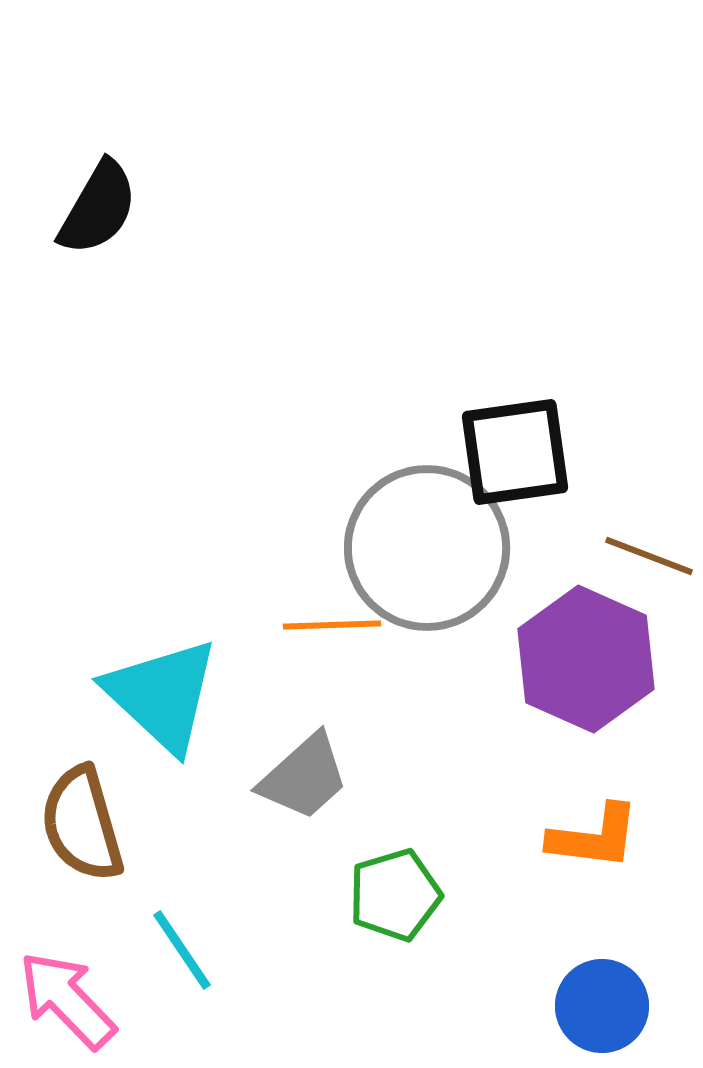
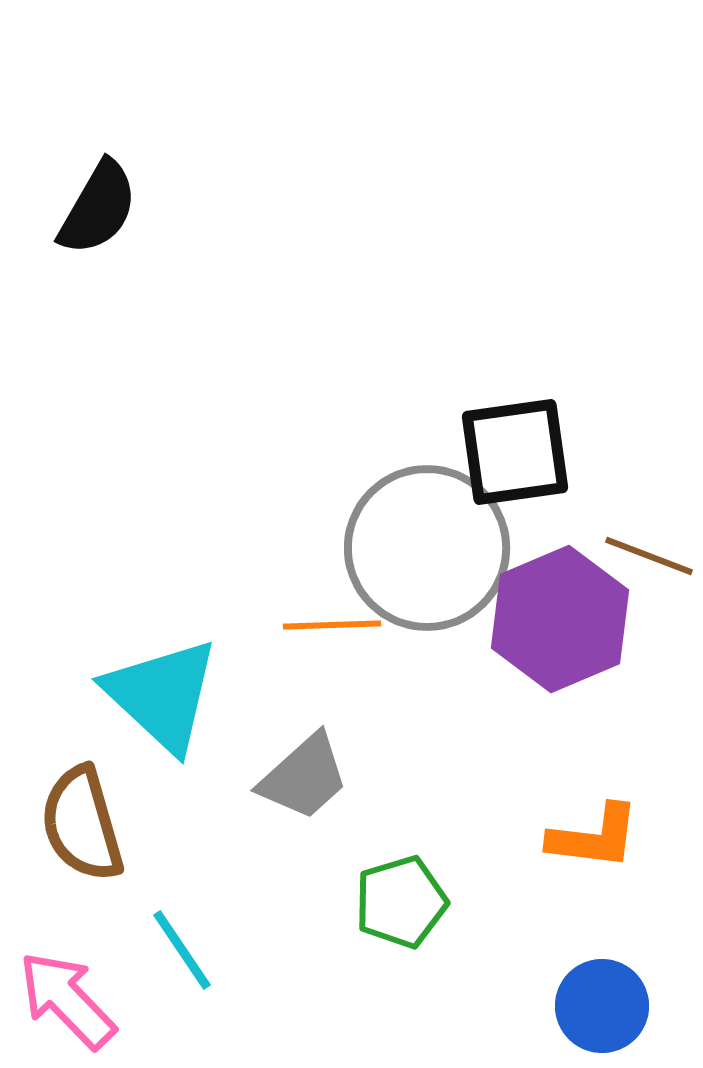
purple hexagon: moved 26 px left, 40 px up; rotated 13 degrees clockwise
green pentagon: moved 6 px right, 7 px down
